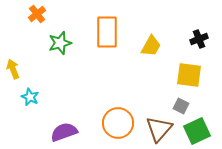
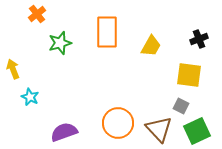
brown triangle: rotated 24 degrees counterclockwise
